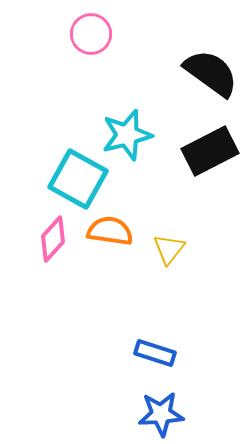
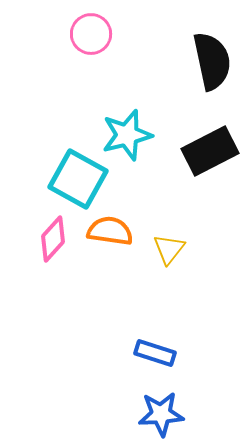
black semicircle: moved 1 px right, 12 px up; rotated 42 degrees clockwise
